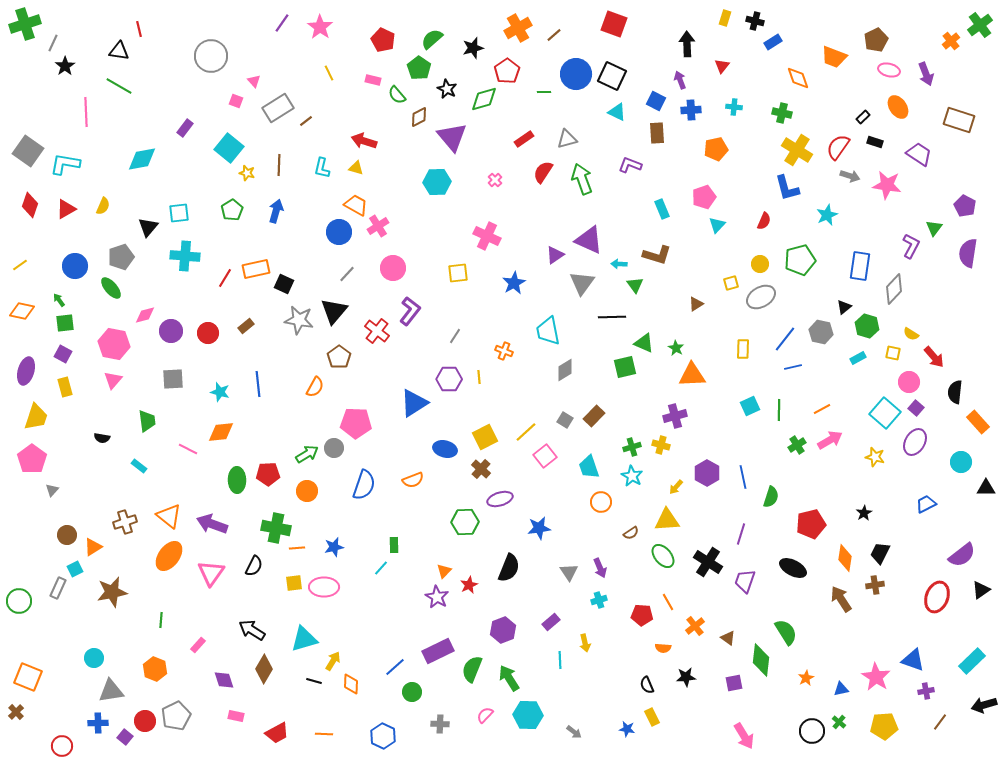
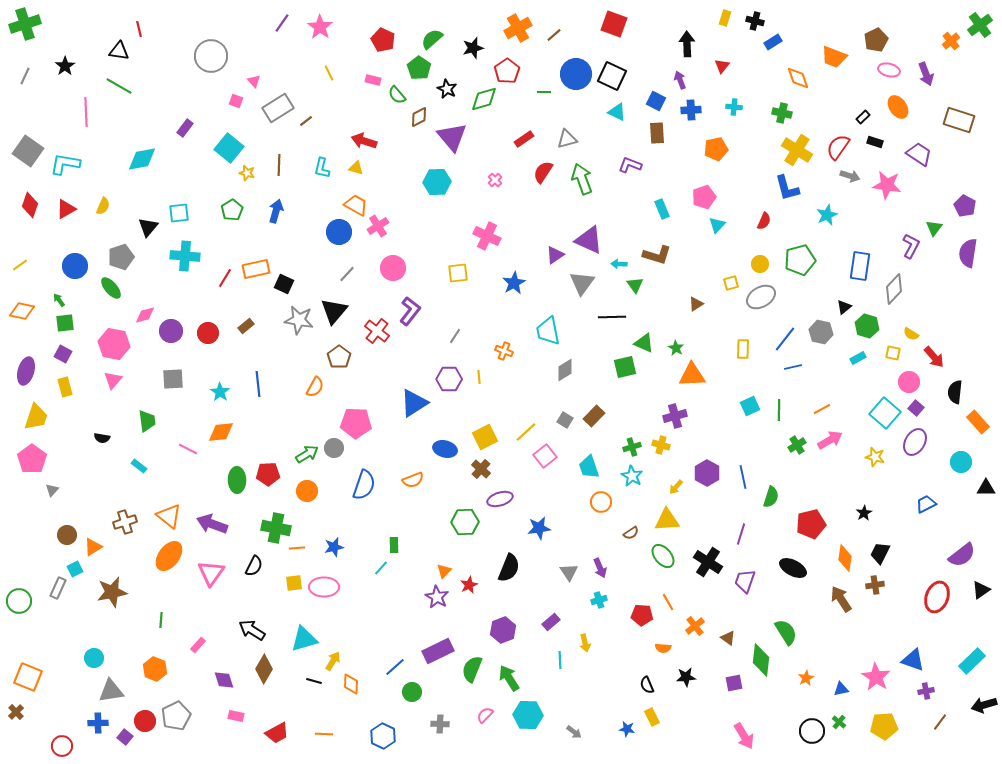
gray line at (53, 43): moved 28 px left, 33 px down
cyan star at (220, 392): rotated 18 degrees clockwise
